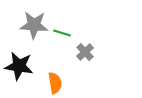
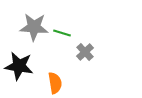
gray star: moved 2 px down
